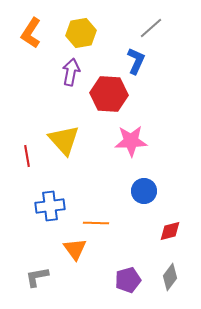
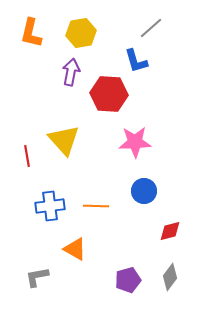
orange L-shape: rotated 20 degrees counterclockwise
blue L-shape: rotated 140 degrees clockwise
pink star: moved 4 px right, 1 px down
orange line: moved 17 px up
orange triangle: rotated 25 degrees counterclockwise
